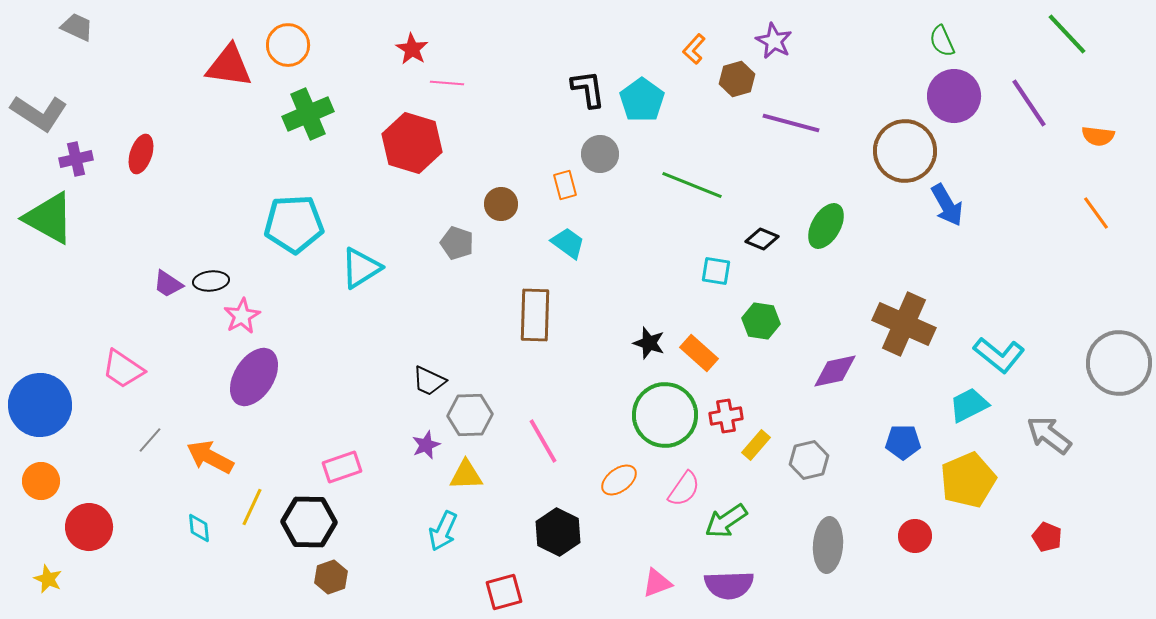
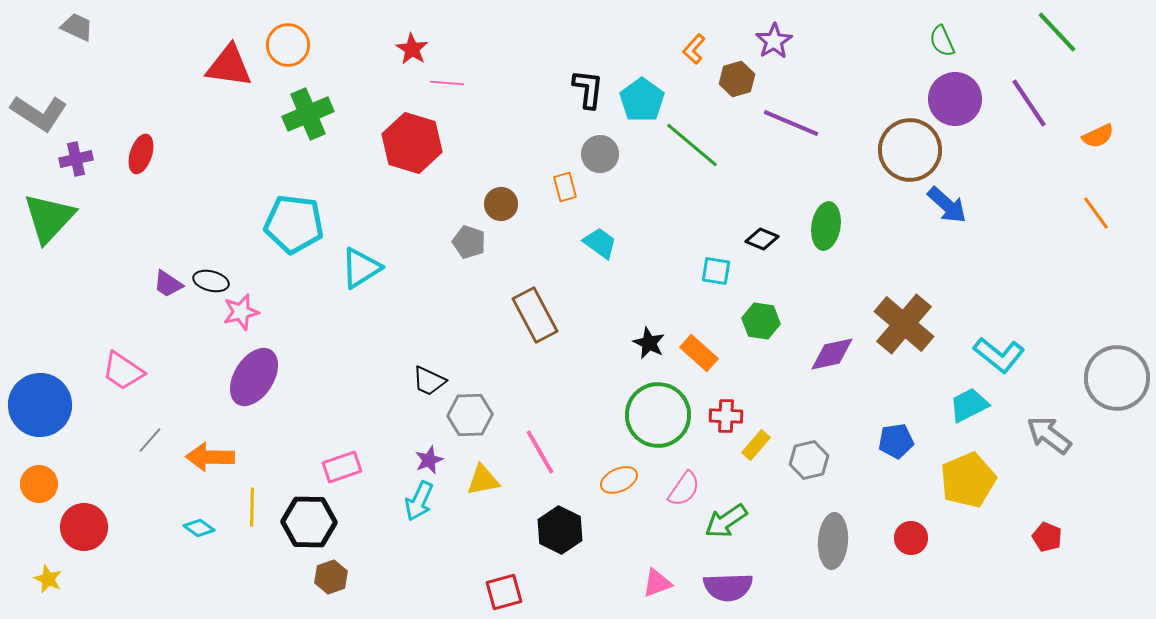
green line at (1067, 34): moved 10 px left, 2 px up
purple star at (774, 41): rotated 12 degrees clockwise
black L-shape at (588, 89): rotated 15 degrees clockwise
purple circle at (954, 96): moved 1 px right, 3 px down
purple line at (791, 123): rotated 8 degrees clockwise
orange semicircle at (1098, 136): rotated 32 degrees counterclockwise
brown circle at (905, 151): moved 5 px right, 1 px up
orange rectangle at (565, 185): moved 2 px down
green line at (692, 185): moved 40 px up; rotated 18 degrees clockwise
blue arrow at (947, 205): rotated 18 degrees counterclockwise
green triangle at (49, 218): rotated 44 degrees clockwise
cyan pentagon at (294, 224): rotated 10 degrees clockwise
green ellipse at (826, 226): rotated 21 degrees counterclockwise
gray pentagon at (457, 243): moved 12 px right, 1 px up
cyan trapezoid at (568, 243): moved 32 px right
black ellipse at (211, 281): rotated 20 degrees clockwise
brown rectangle at (535, 315): rotated 30 degrees counterclockwise
pink star at (242, 316): moved 1 px left, 4 px up; rotated 15 degrees clockwise
brown cross at (904, 324): rotated 16 degrees clockwise
black star at (649, 343): rotated 8 degrees clockwise
gray circle at (1119, 363): moved 2 px left, 15 px down
pink trapezoid at (123, 369): moved 2 px down
purple diamond at (835, 371): moved 3 px left, 17 px up
green circle at (665, 415): moved 7 px left
red cross at (726, 416): rotated 12 degrees clockwise
pink line at (543, 441): moved 3 px left, 11 px down
blue pentagon at (903, 442): moved 7 px left, 1 px up; rotated 8 degrees counterclockwise
purple star at (426, 445): moved 3 px right, 15 px down
orange arrow at (210, 457): rotated 27 degrees counterclockwise
yellow triangle at (466, 475): moved 17 px right, 5 px down; rotated 9 degrees counterclockwise
orange ellipse at (619, 480): rotated 12 degrees clockwise
orange circle at (41, 481): moved 2 px left, 3 px down
yellow line at (252, 507): rotated 24 degrees counterclockwise
red circle at (89, 527): moved 5 px left
cyan diamond at (199, 528): rotated 48 degrees counterclockwise
cyan arrow at (443, 531): moved 24 px left, 30 px up
black hexagon at (558, 532): moved 2 px right, 2 px up
red circle at (915, 536): moved 4 px left, 2 px down
gray ellipse at (828, 545): moved 5 px right, 4 px up
purple semicircle at (729, 585): moved 1 px left, 2 px down
